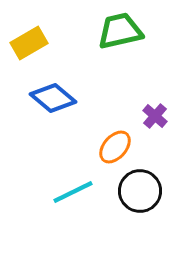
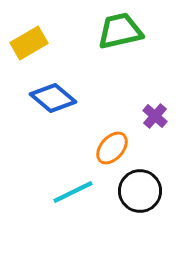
orange ellipse: moved 3 px left, 1 px down
